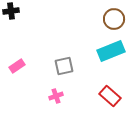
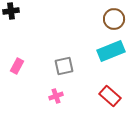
pink rectangle: rotated 28 degrees counterclockwise
